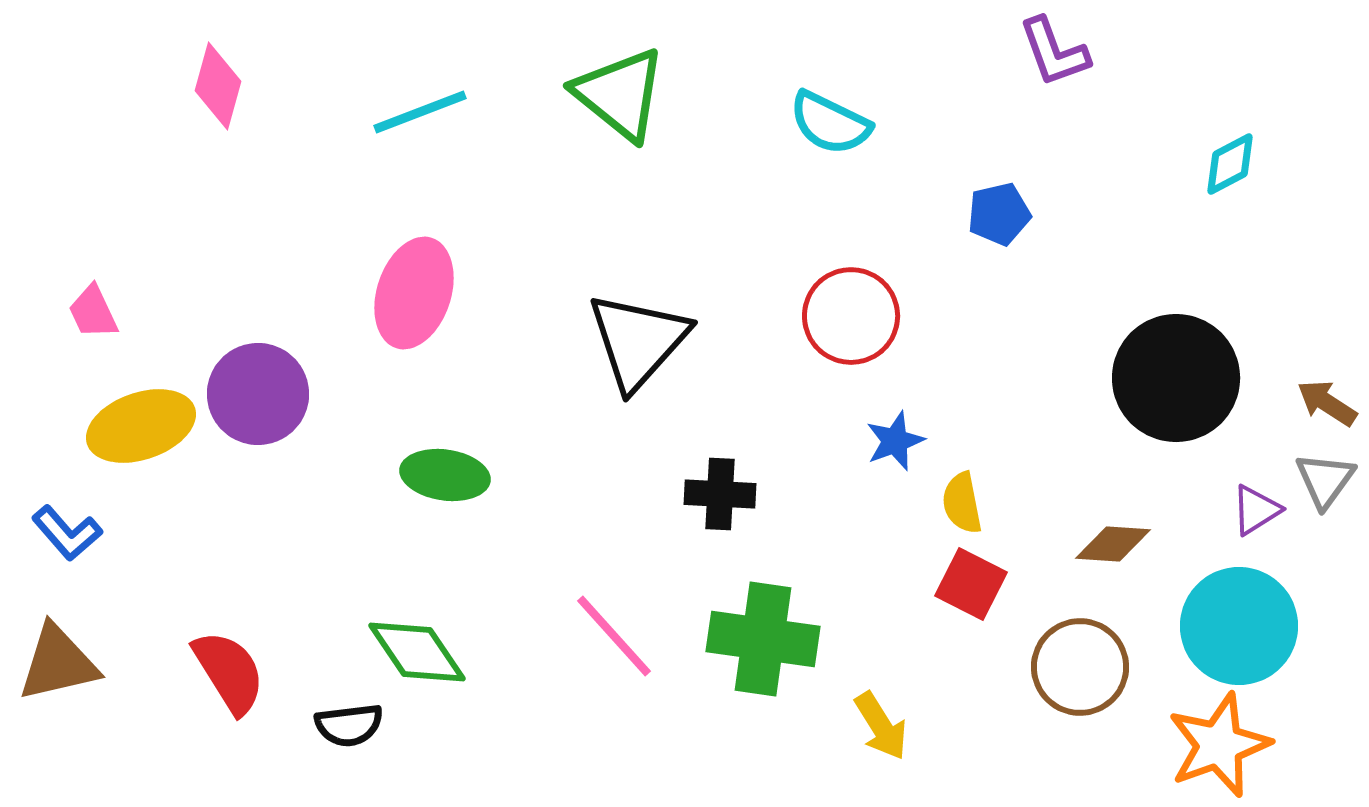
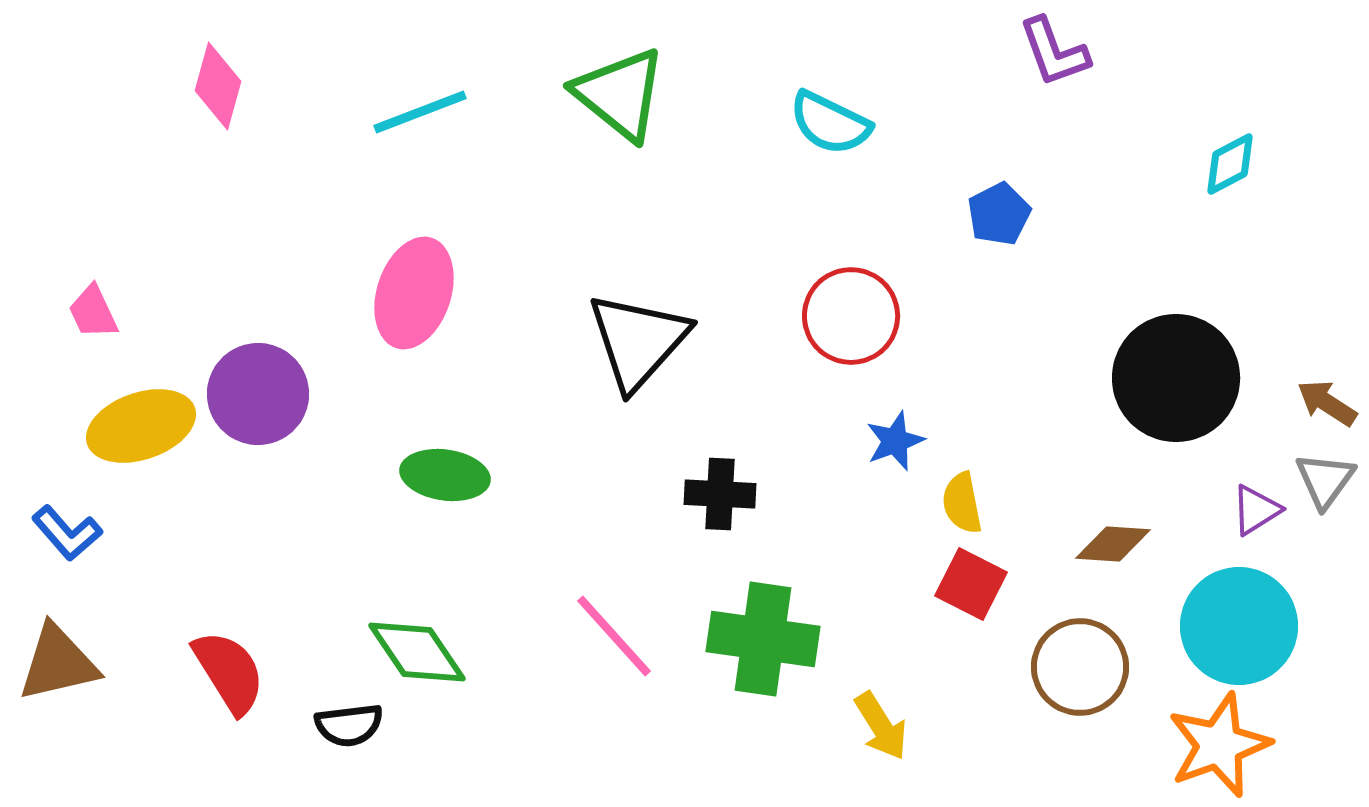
blue pentagon: rotated 14 degrees counterclockwise
